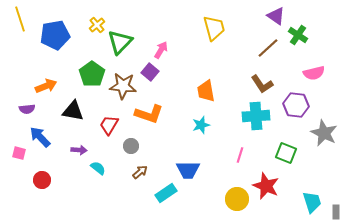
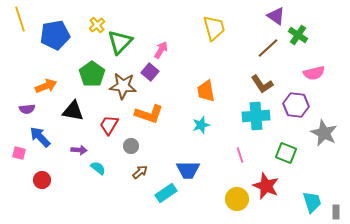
pink line: rotated 35 degrees counterclockwise
